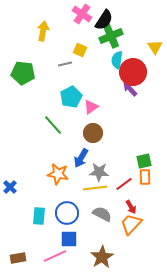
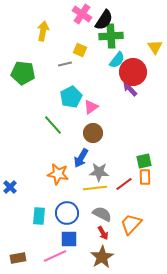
green cross: rotated 20 degrees clockwise
cyan semicircle: rotated 150 degrees counterclockwise
red arrow: moved 28 px left, 26 px down
